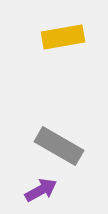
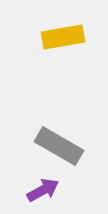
purple arrow: moved 2 px right
